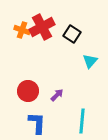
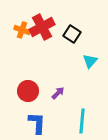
purple arrow: moved 1 px right, 2 px up
